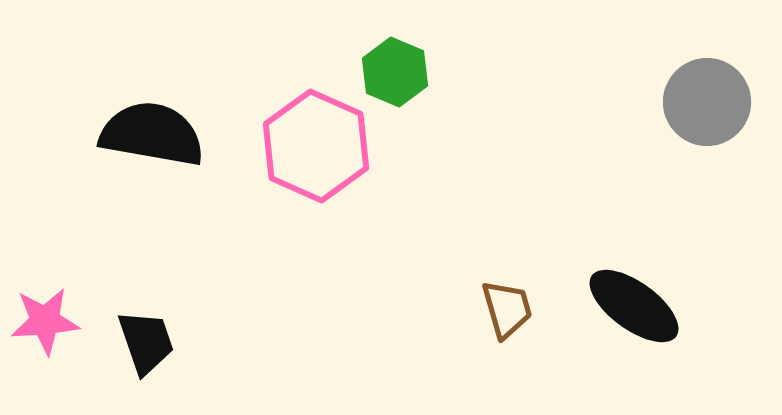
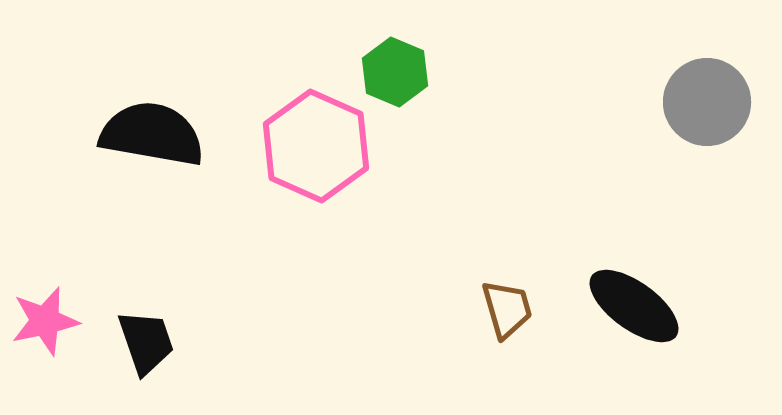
pink star: rotated 8 degrees counterclockwise
